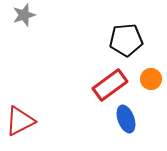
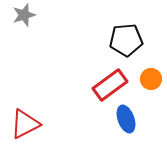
red triangle: moved 5 px right, 3 px down
